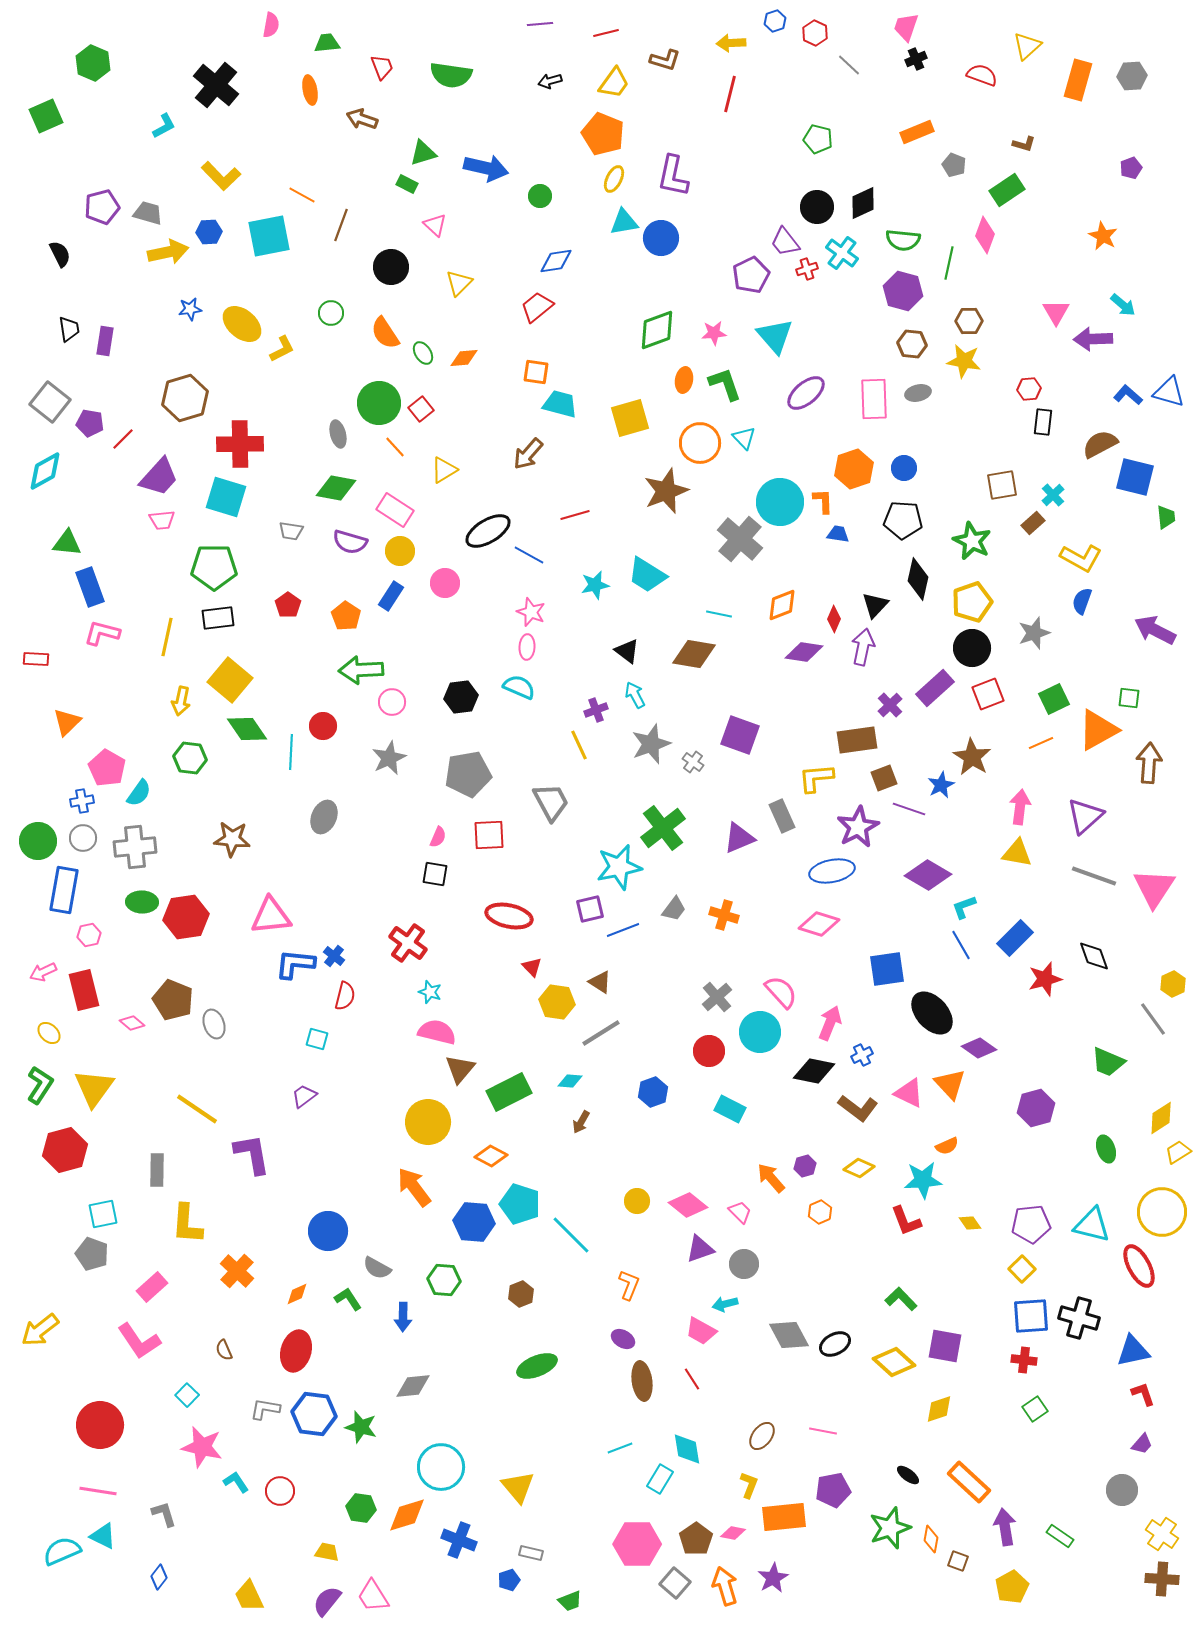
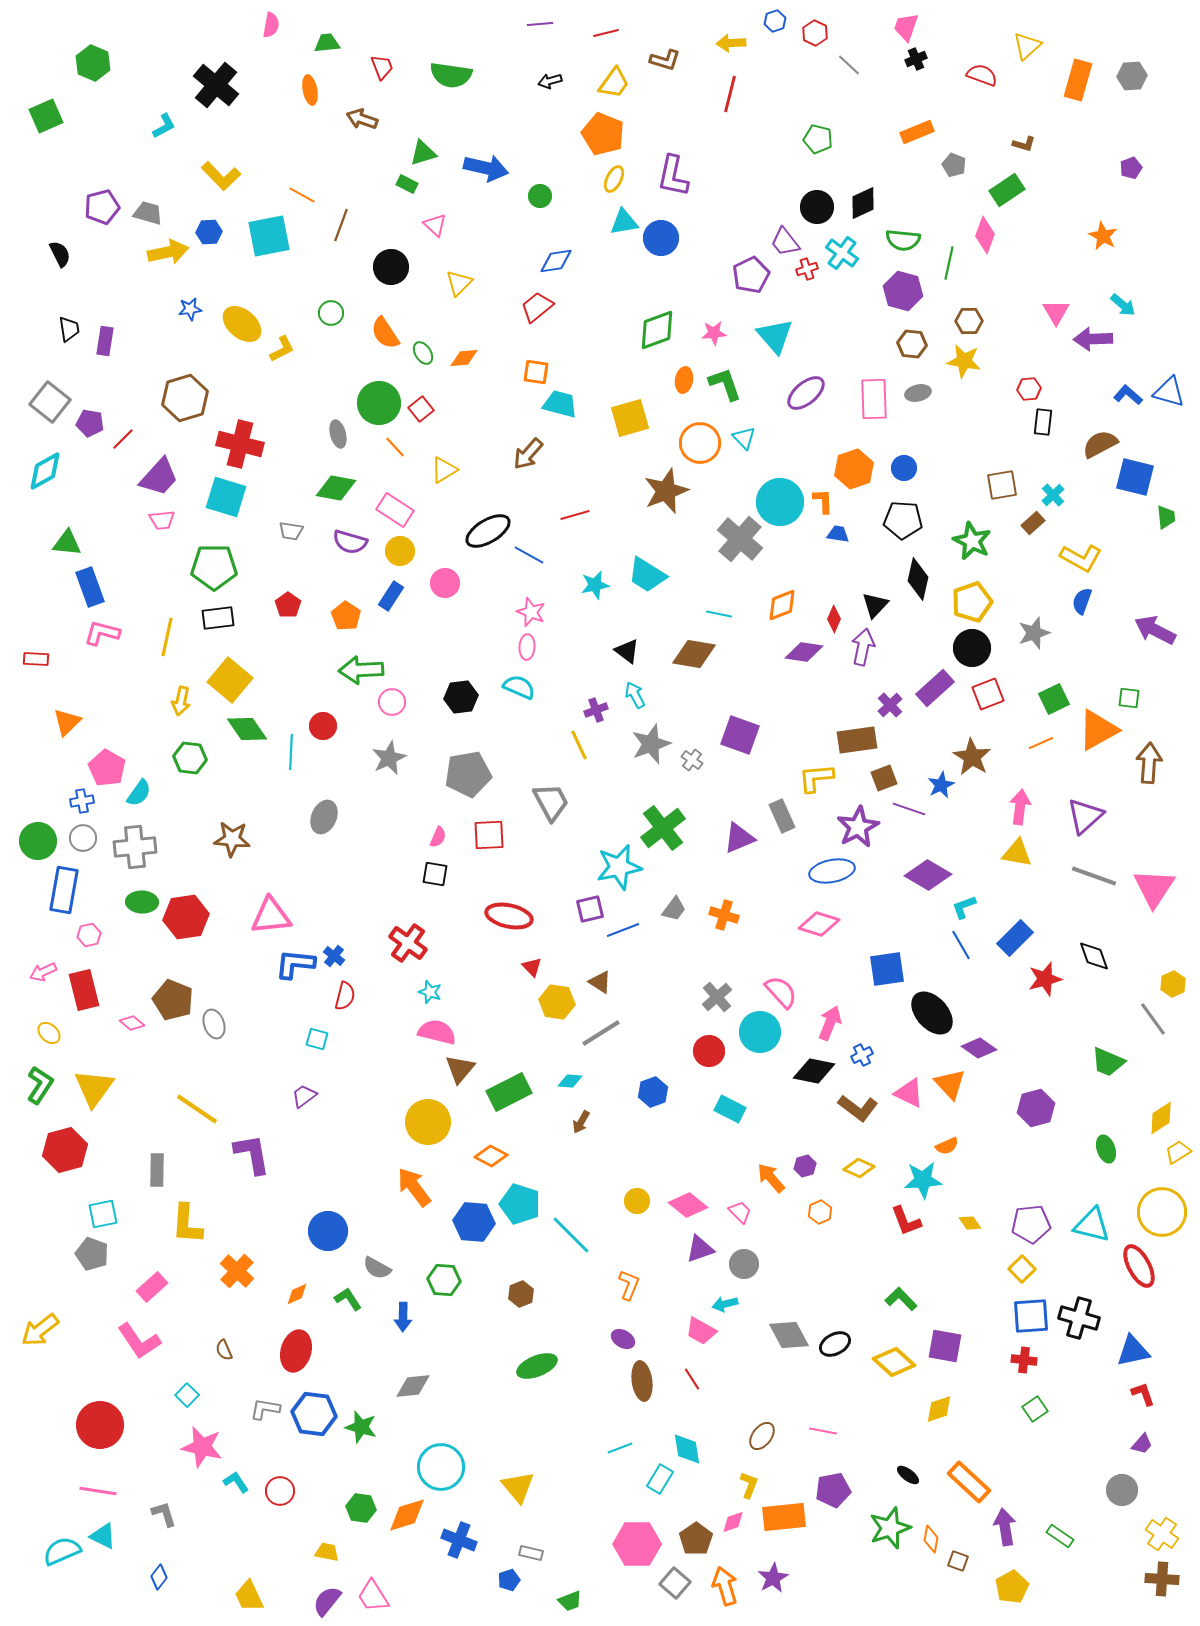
red cross at (240, 444): rotated 15 degrees clockwise
gray cross at (693, 762): moved 1 px left, 2 px up
pink diamond at (733, 1533): moved 11 px up; rotated 30 degrees counterclockwise
